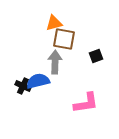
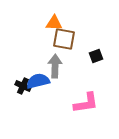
orange triangle: rotated 18 degrees clockwise
gray arrow: moved 4 px down
